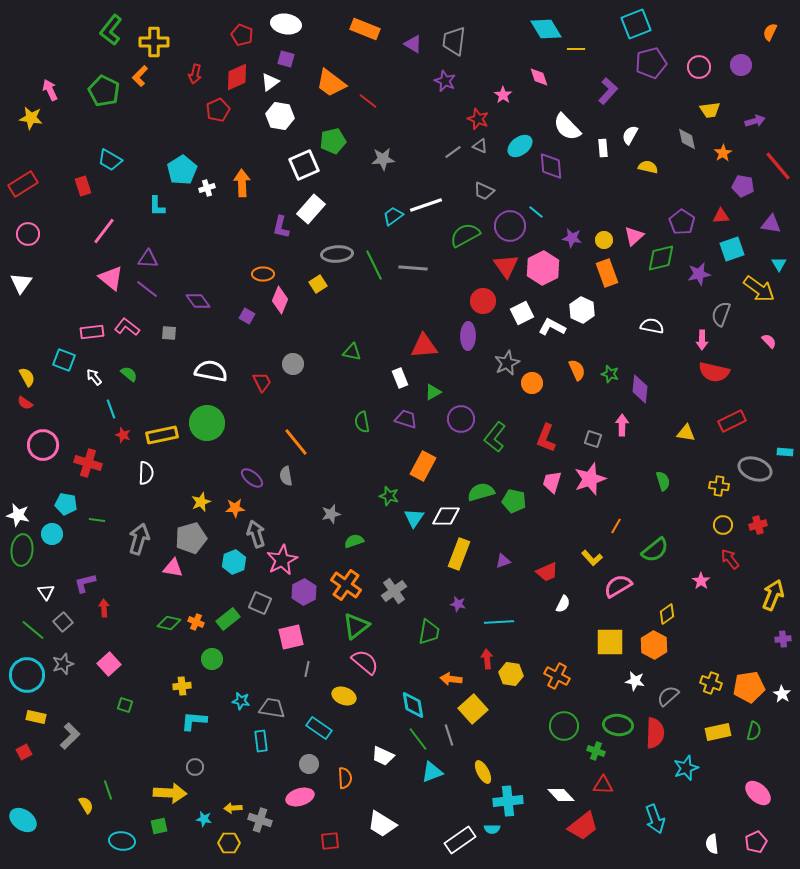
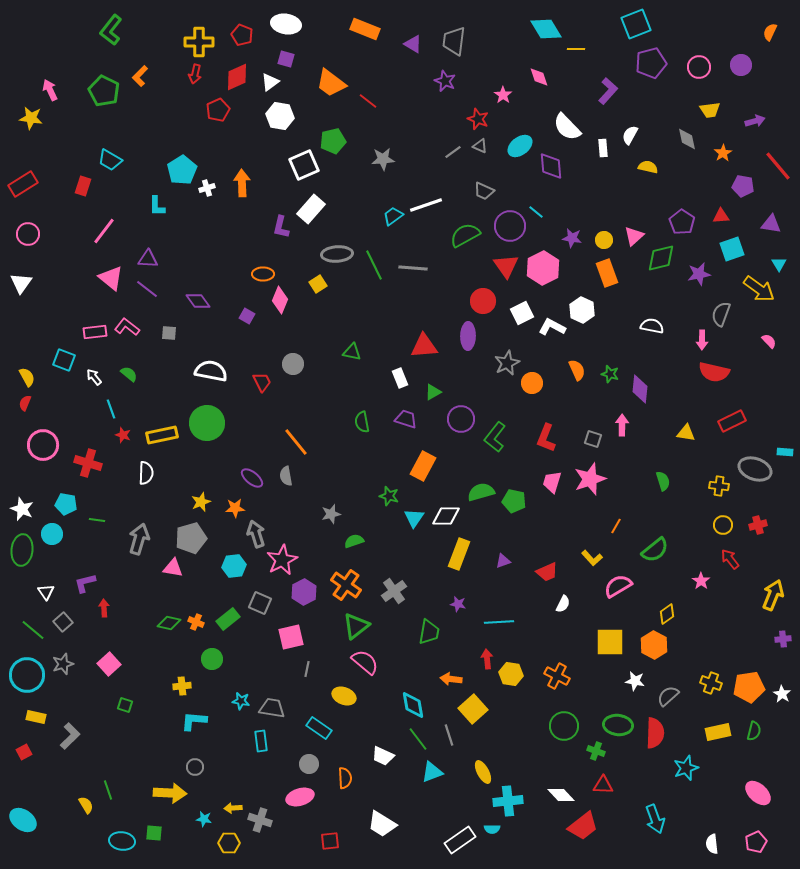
yellow cross at (154, 42): moved 45 px right
red rectangle at (83, 186): rotated 36 degrees clockwise
pink rectangle at (92, 332): moved 3 px right
red semicircle at (25, 403): rotated 77 degrees clockwise
white star at (18, 515): moved 4 px right, 6 px up; rotated 10 degrees clockwise
cyan hexagon at (234, 562): moved 4 px down; rotated 15 degrees clockwise
green square at (159, 826): moved 5 px left, 7 px down; rotated 18 degrees clockwise
